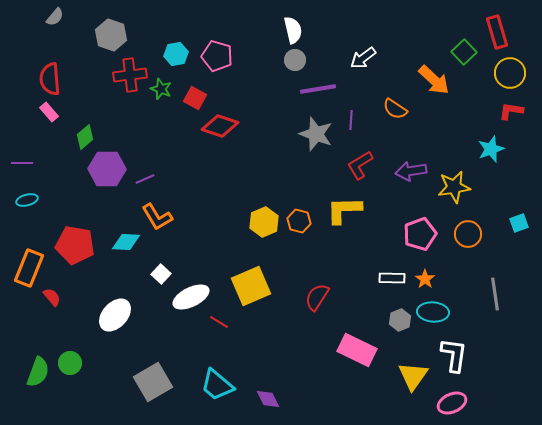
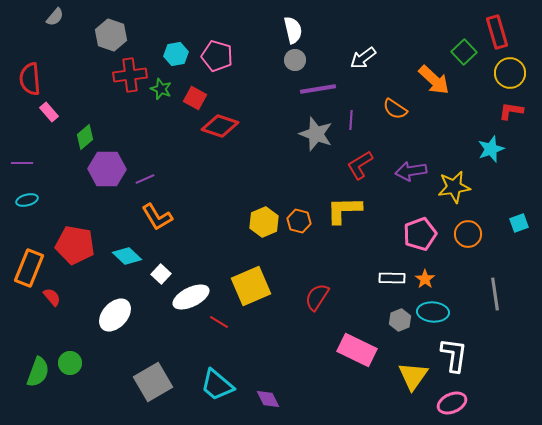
red semicircle at (50, 79): moved 20 px left
cyan diamond at (126, 242): moved 1 px right, 14 px down; rotated 40 degrees clockwise
